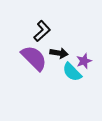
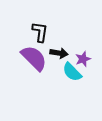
black L-shape: moved 2 px left, 1 px down; rotated 40 degrees counterclockwise
purple star: moved 1 px left, 2 px up
